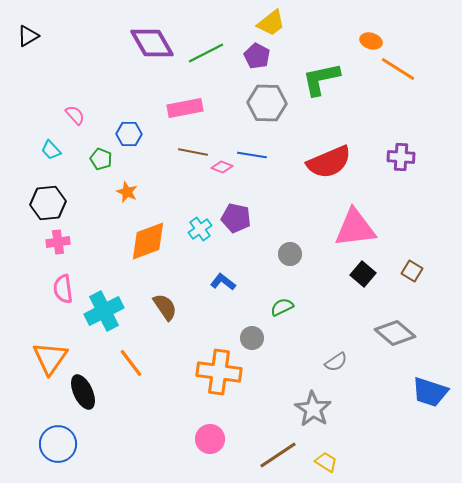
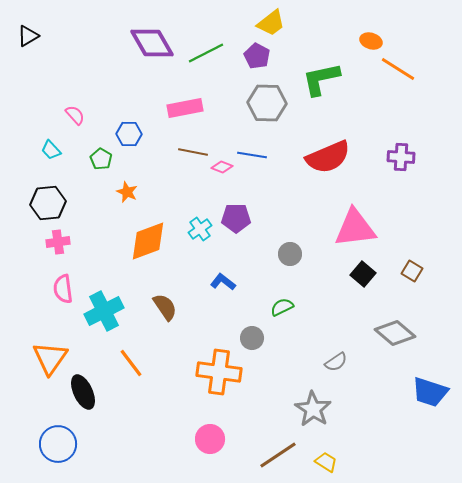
green pentagon at (101, 159): rotated 10 degrees clockwise
red semicircle at (329, 162): moved 1 px left, 5 px up
purple pentagon at (236, 218): rotated 12 degrees counterclockwise
